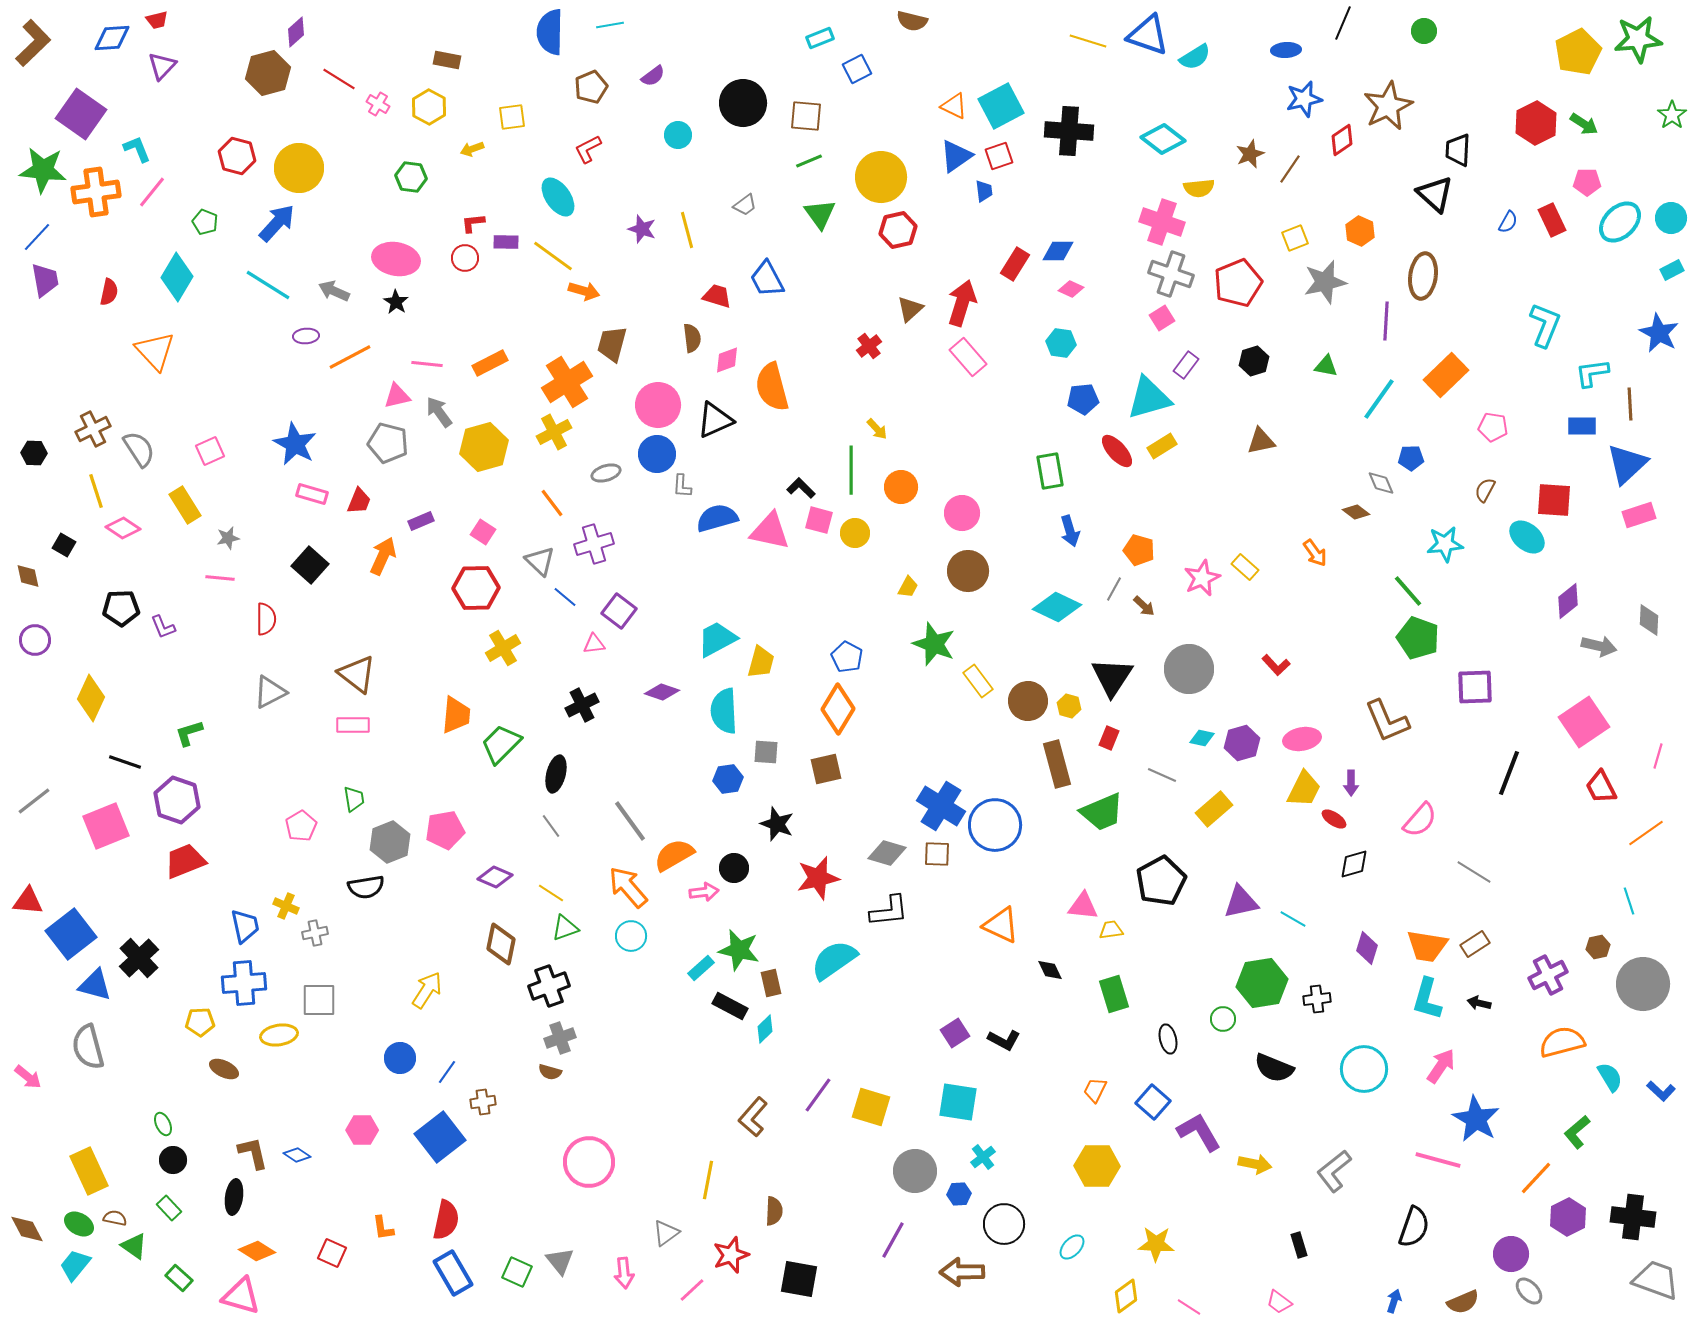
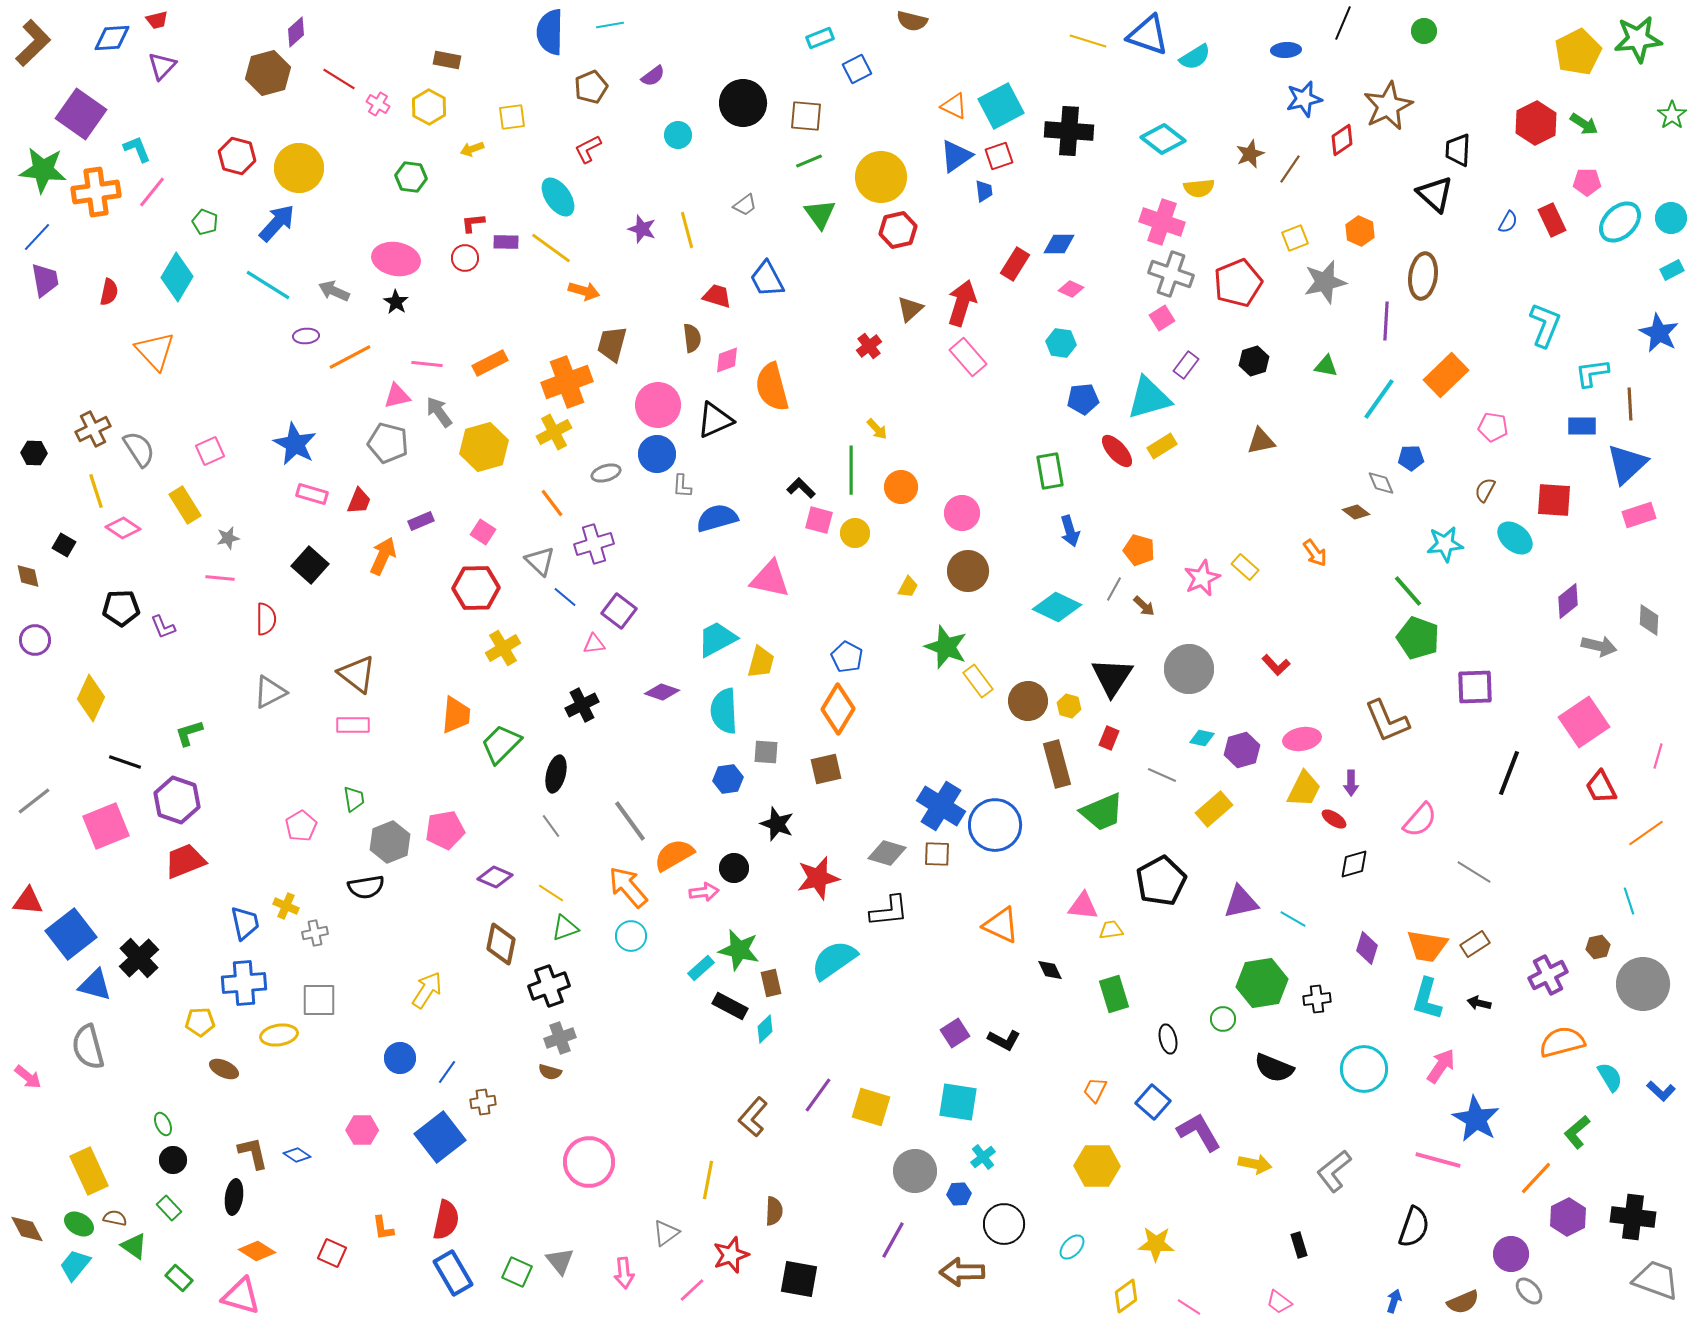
blue diamond at (1058, 251): moved 1 px right, 7 px up
yellow line at (553, 256): moved 2 px left, 8 px up
orange cross at (567, 382): rotated 12 degrees clockwise
pink triangle at (770, 531): moved 48 px down
cyan ellipse at (1527, 537): moved 12 px left, 1 px down
green star at (934, 644): moved 12 px right, 3 px down
purple hexagon at (1242, 743): moved 7 px down
blue trapezoid at (245, 926): moved 3 px up
